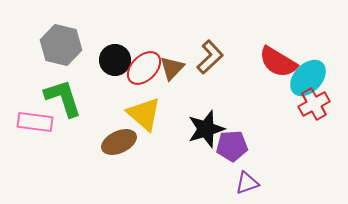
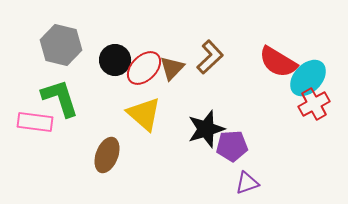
green L-shape: moved 3 px left
brown ellipse: moved 12 px left, 13 px down; rotated 44 degrees counterclockwise
